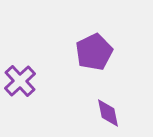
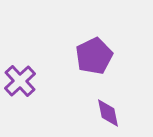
purple pentagon: moved 4 px down
